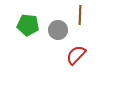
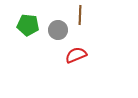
red semicircle: rotated 25 degrees clockwise
